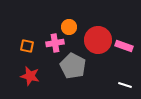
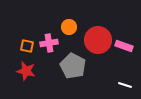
pink cross: moved 6 px left
red star: moved 4 px left, 5 px up
